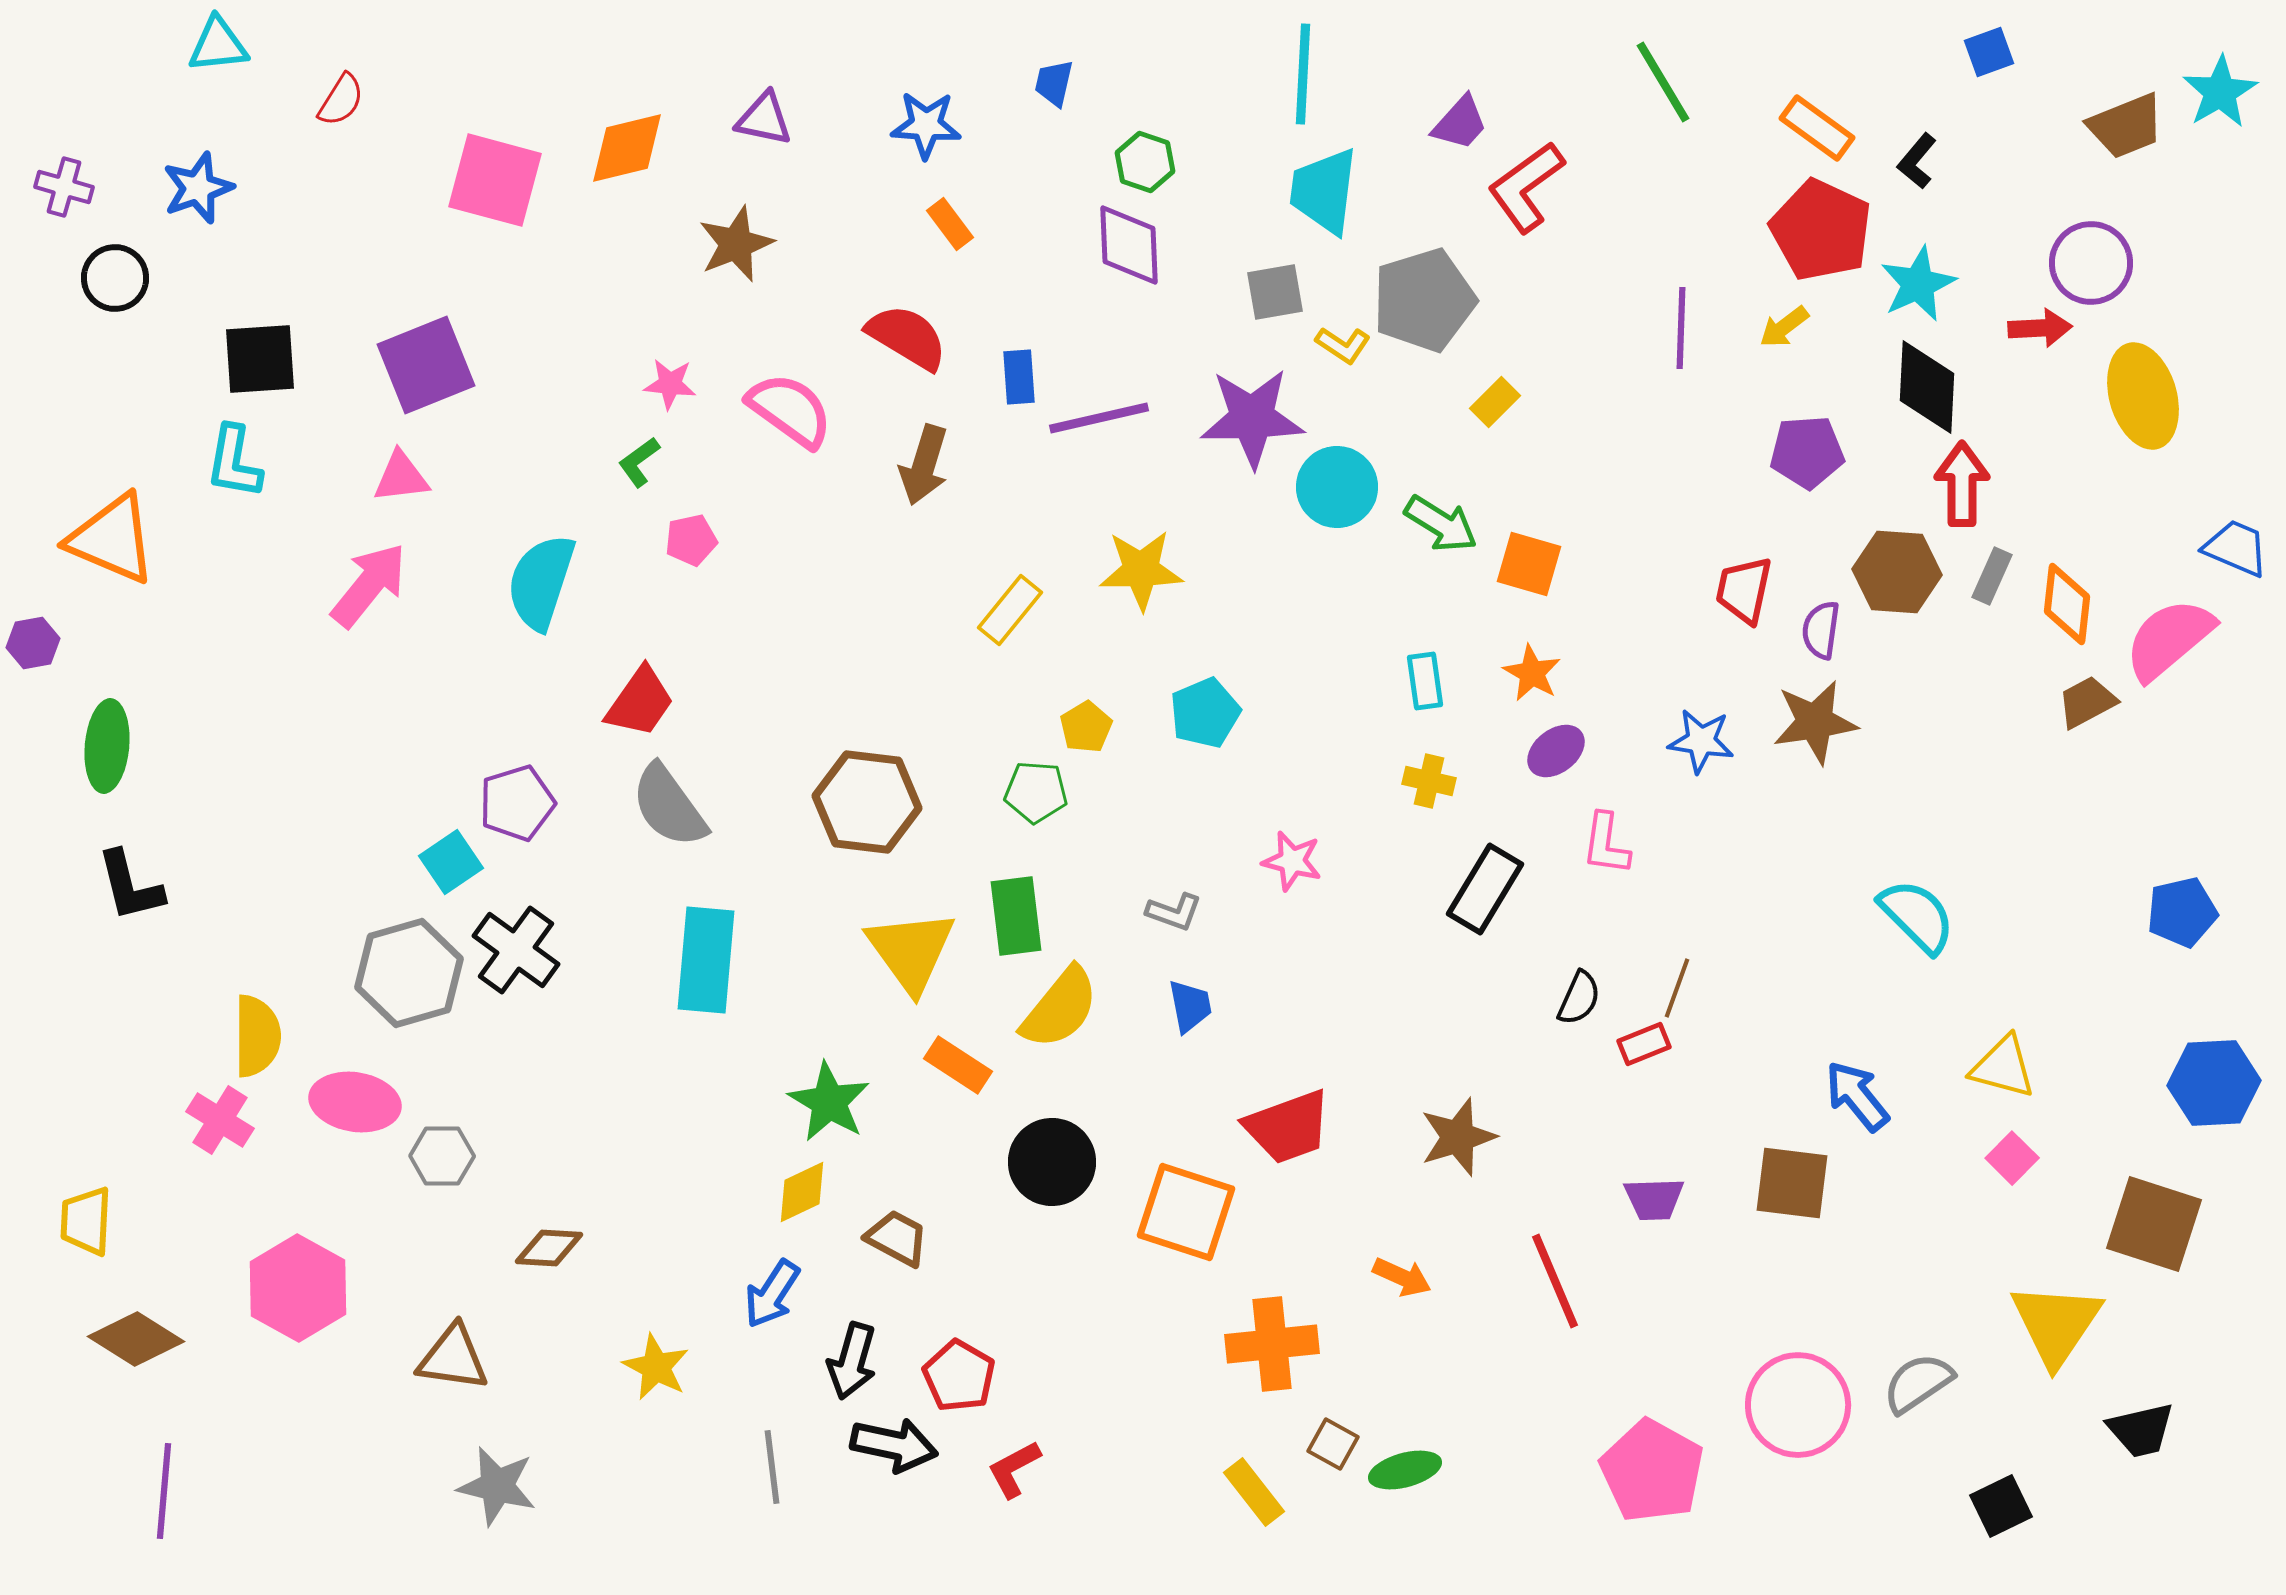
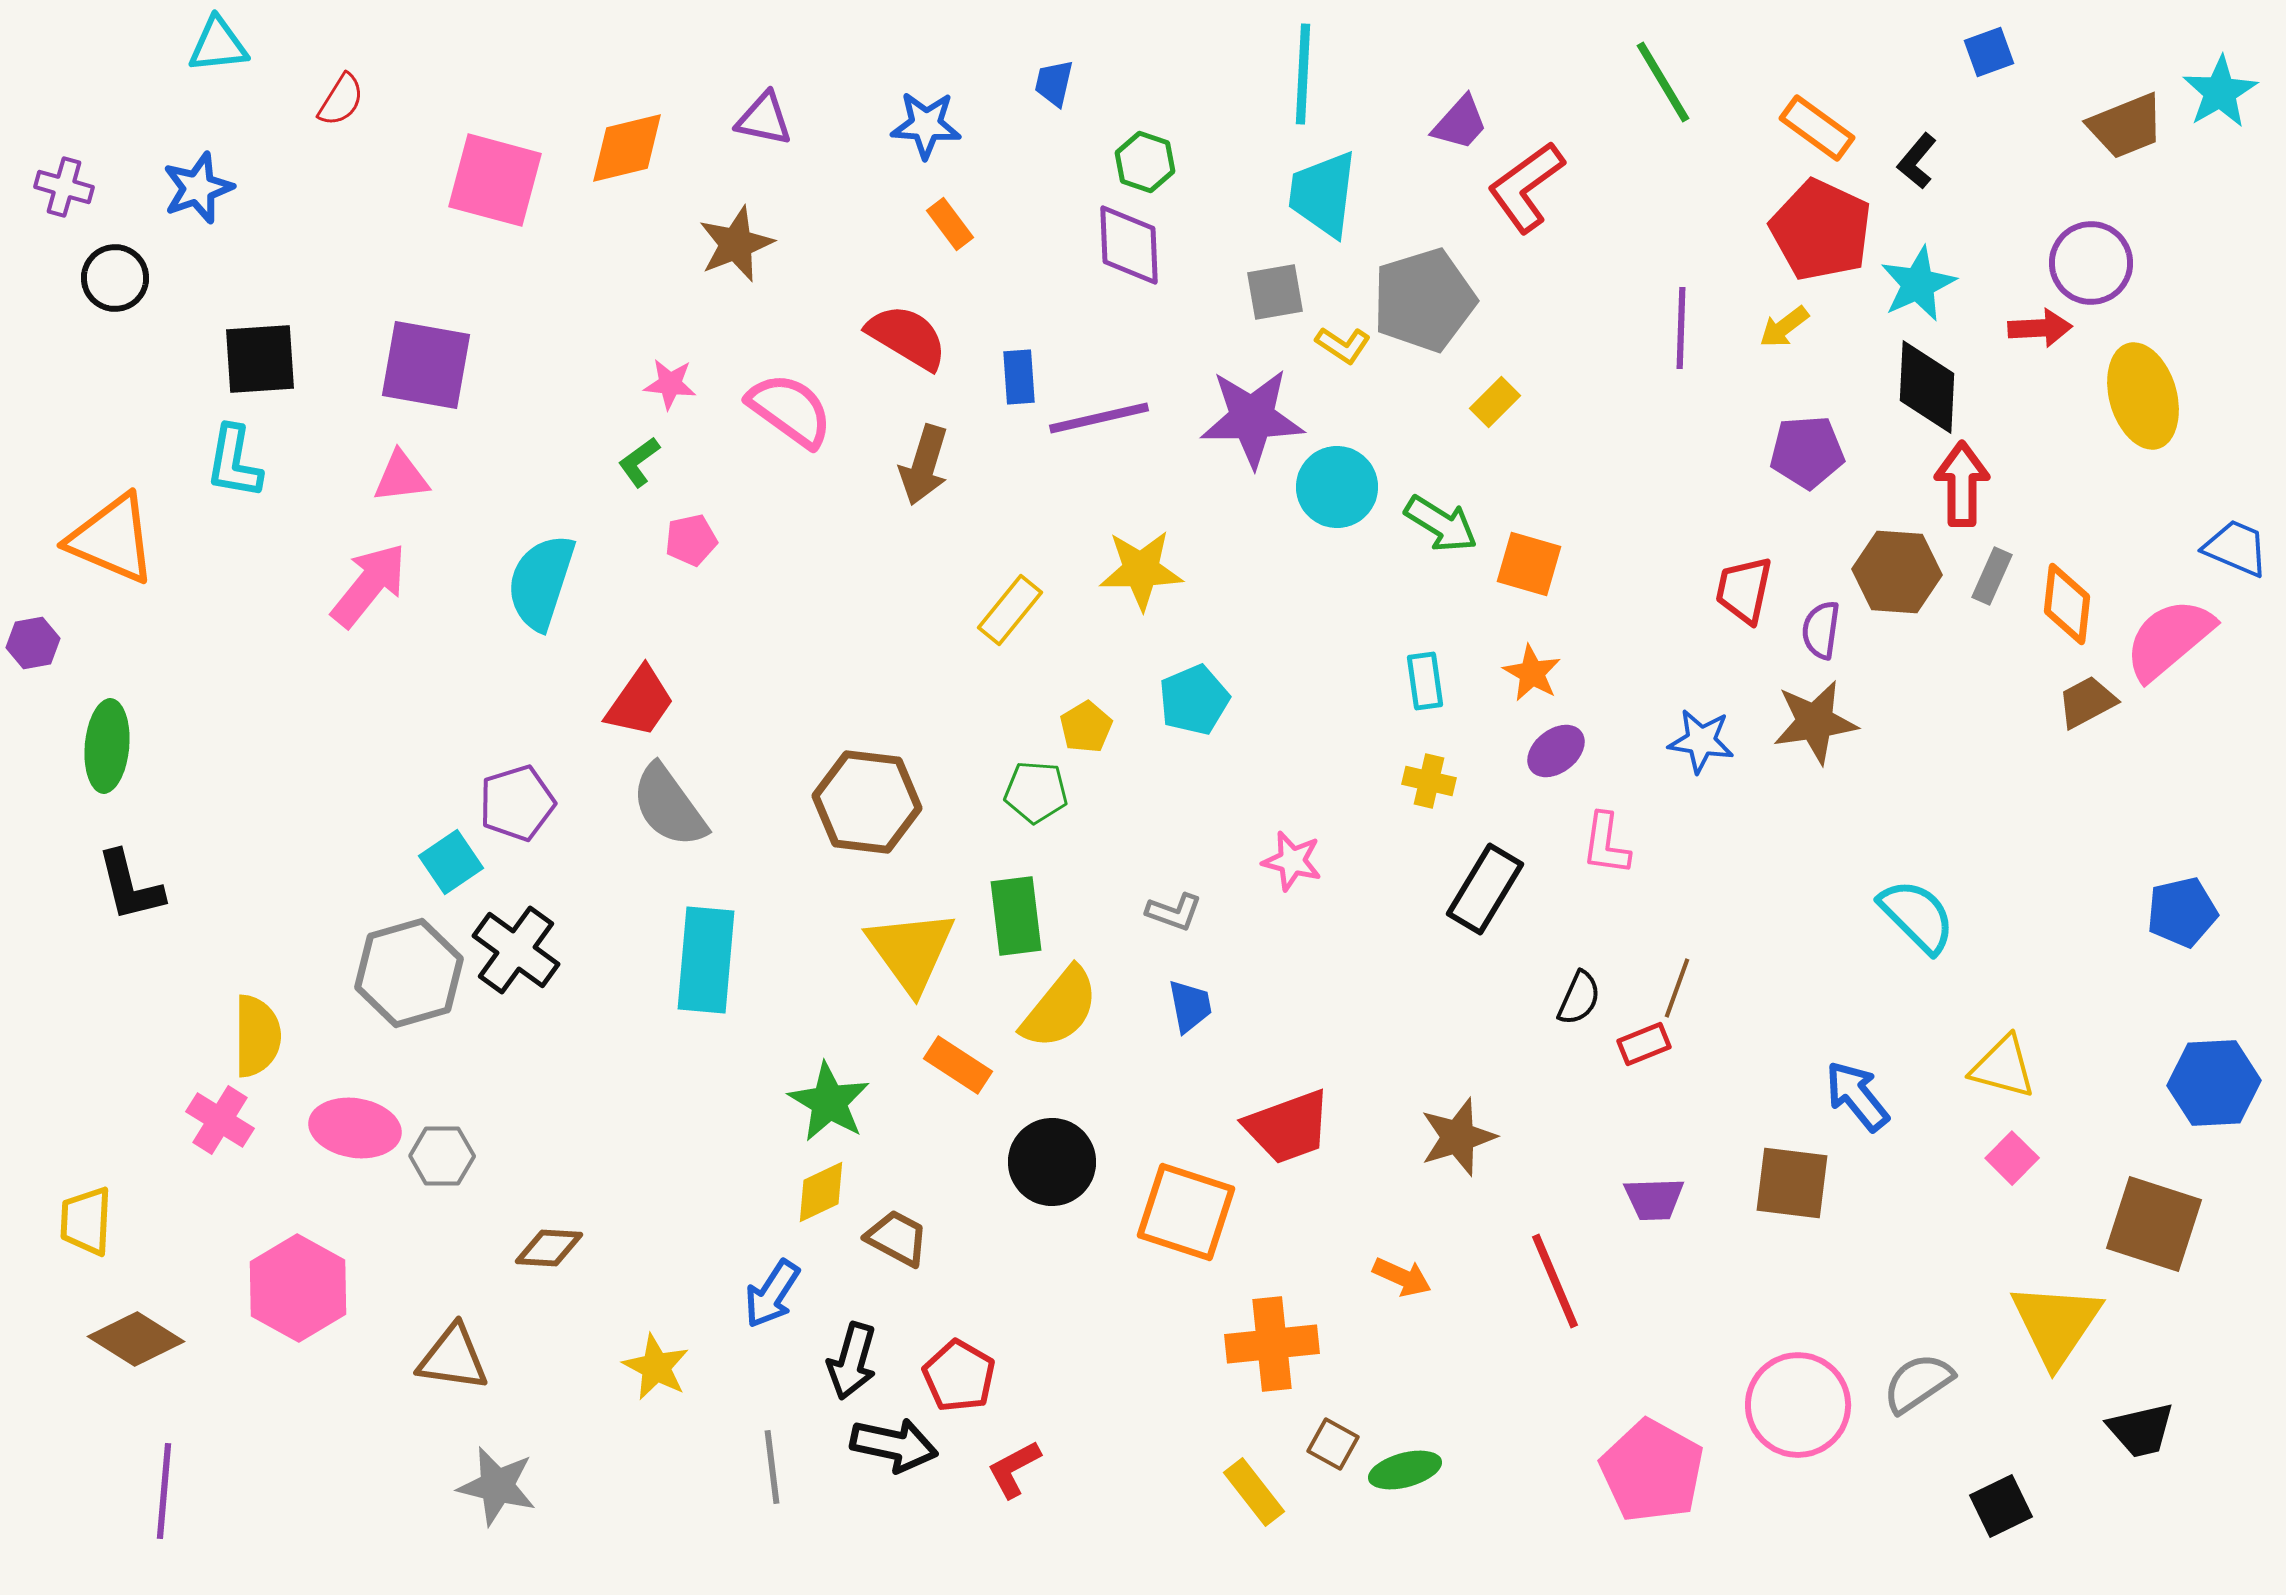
cyan trapezoid at (1324, 191): moved 1 px left, 3 px down
purple square at (426, 365): rotated 32 degrees clockwise
cyan pentagon at (1205, 713): moved 11 px left, 13 px up
pink ellipse at (355, 1102): moved 26 px down
yellow diamond at (802, 1192): moved 19 px right
